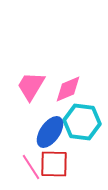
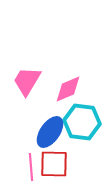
pink trapezoid: moved 4 px left, 5 px up
pink line: rotated 28 degrees clockwise
